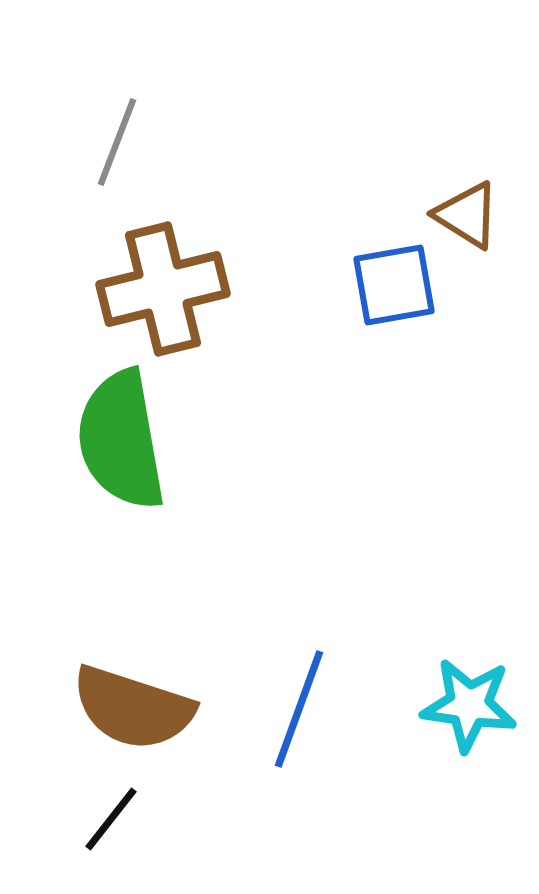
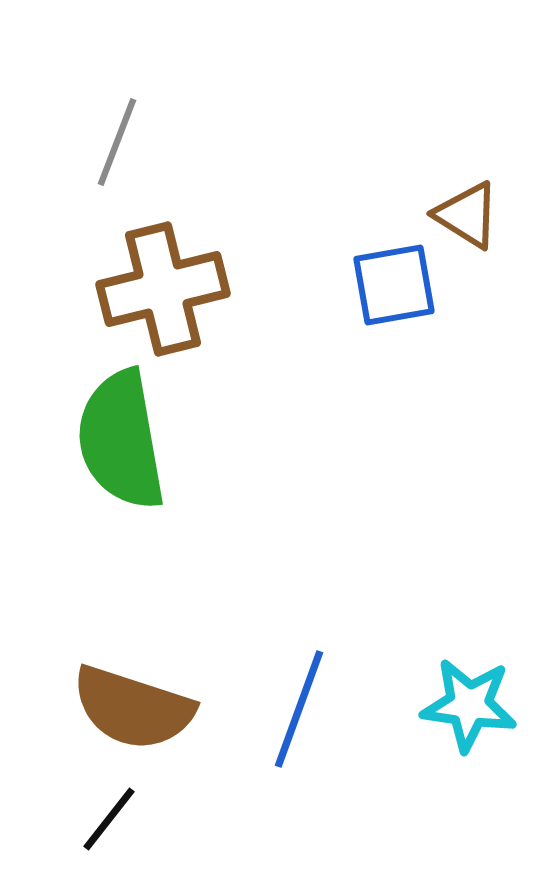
black line: moved 2 px left
